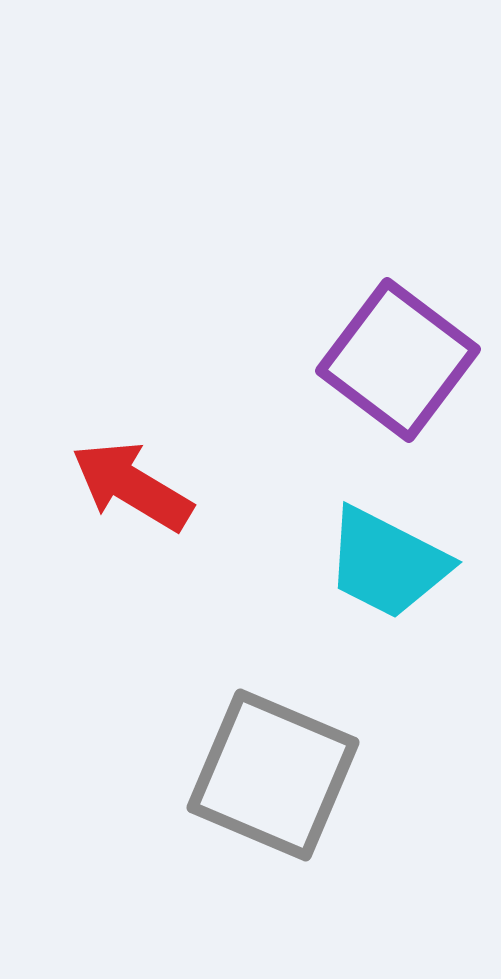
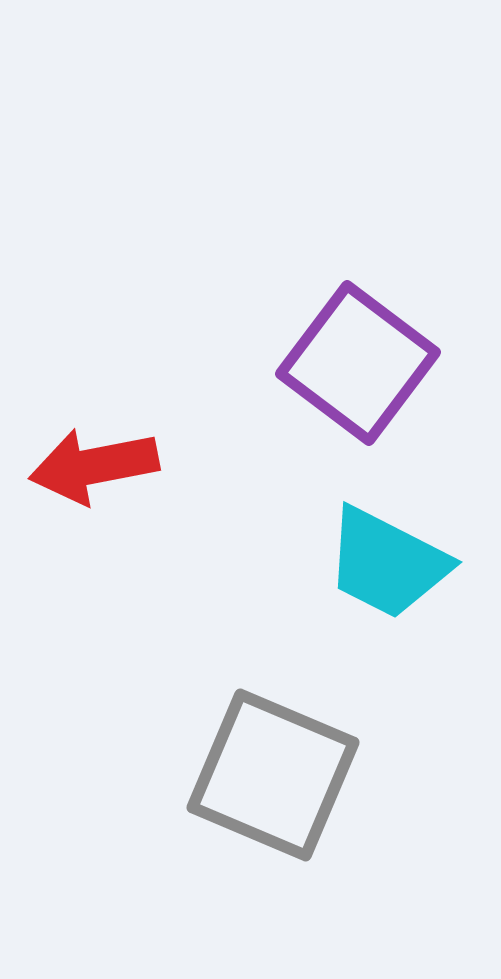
purple square: moved 40 px left, 3 px down
red arrow: moved 38 px left, 20 px up; rotated 42 degrees counterclockwise
